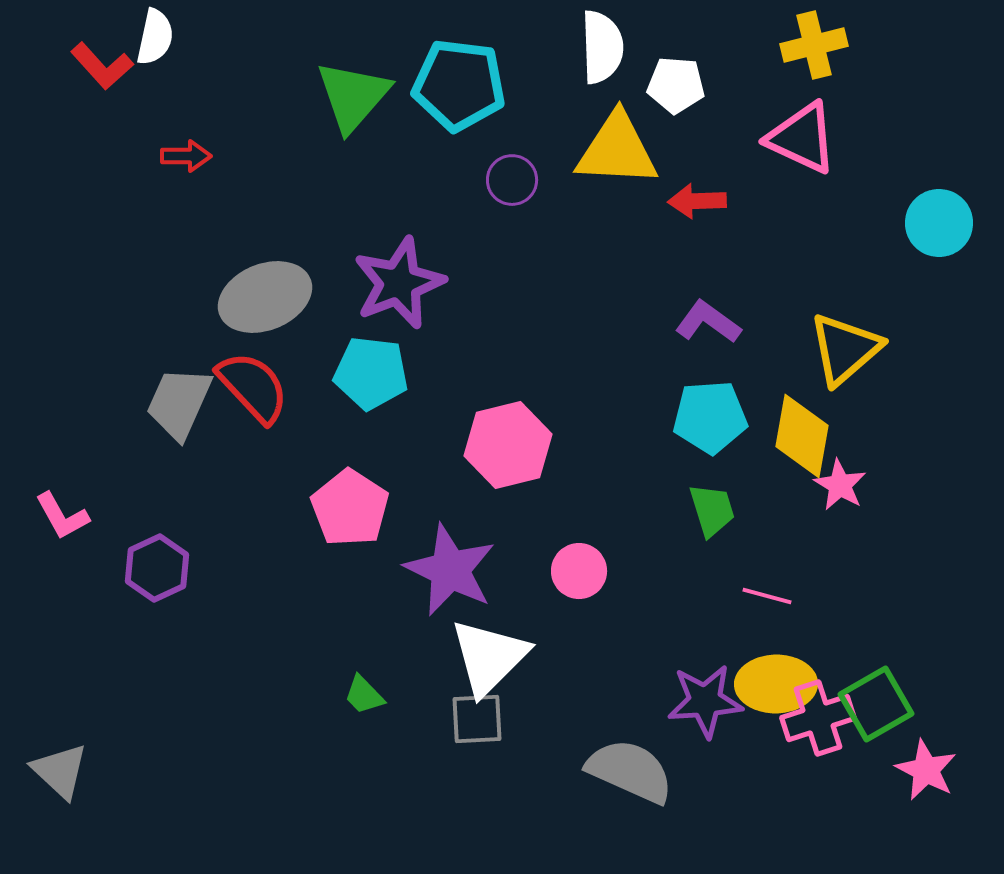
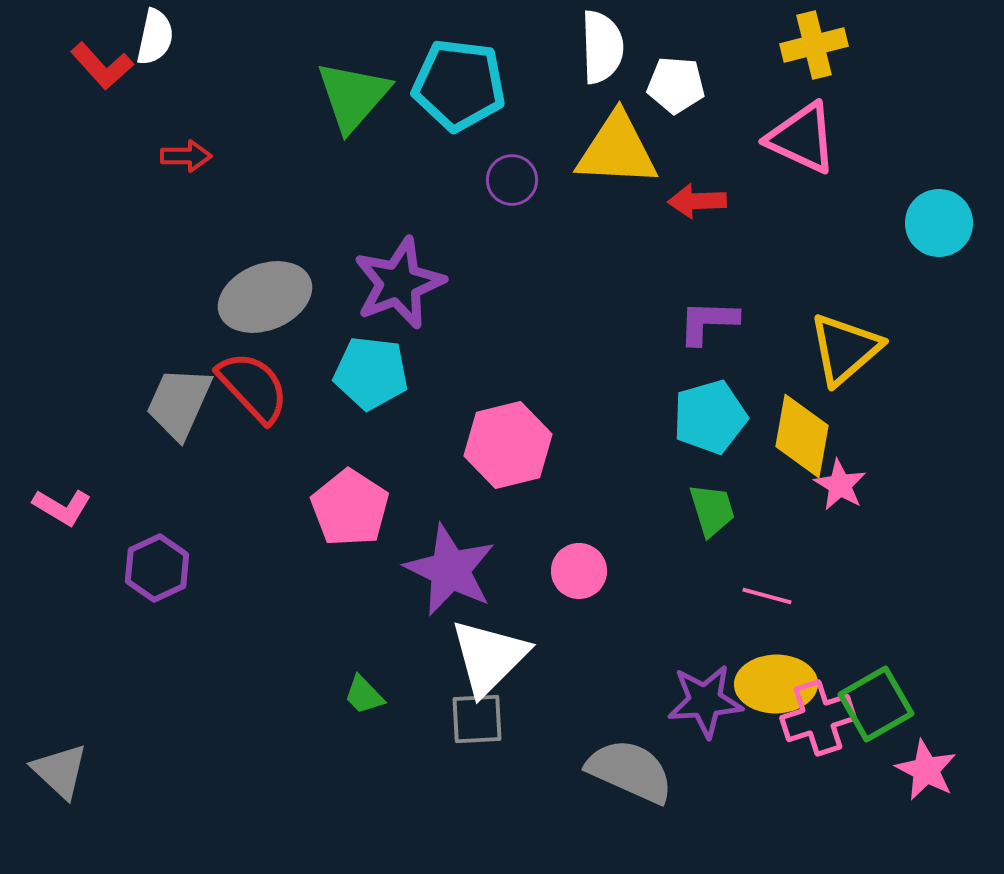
purple L-shape at (708, 322): rotated 34 degrees counterclockwise
cyan pentagon at (710, 417): rotated 12 degrees counterclockwise
pink L-shape at (62, 516): moved 9 px up; rotated 30 degrees counterclockwise
